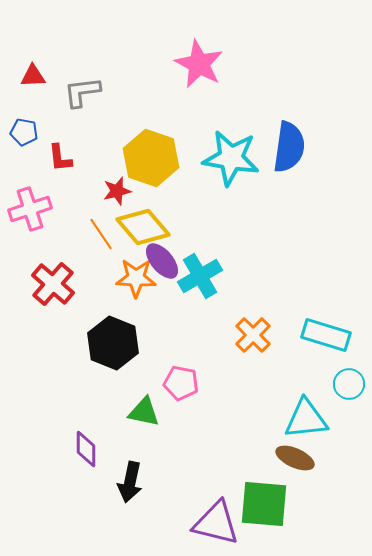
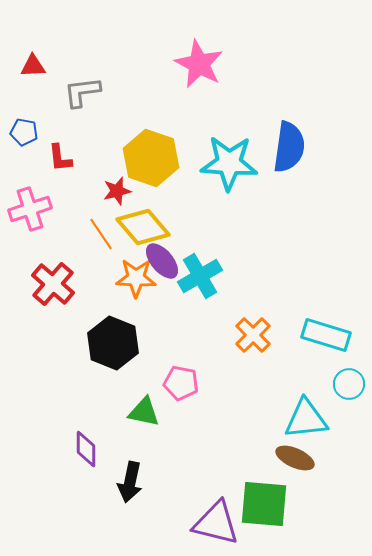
red triangle: moved 10 px up
cyan star: moved 2 px left, 5 px down; rotated 6 degrees counterclockwise
